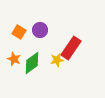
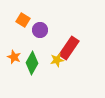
orange square: moved 4 px right, 12 px up
red rectangle: moved 2 px left
orange star: moved 2 px up
green diamond: rotated 25 degrees counterclockwise
